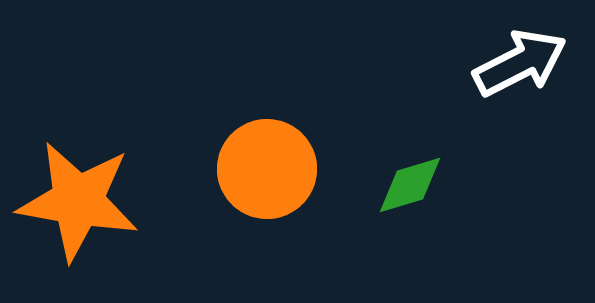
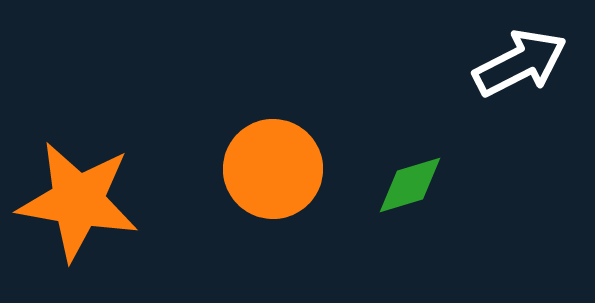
orange circle: moved 6 px right
